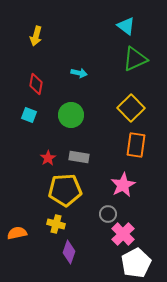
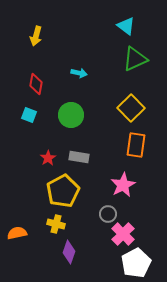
yellow pentagon: moved 2 px left, 1 px down; rotated 24 degrees counterclockwise
